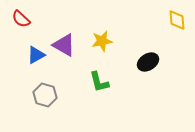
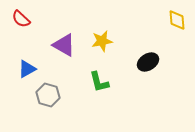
blue triangle: moved 9 px left, 14 px down
gray hexagon: moved 3 px right
